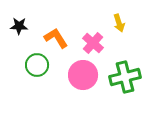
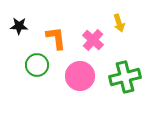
orange L-shape: rotated 25 degrees clockwise
pink cross: moved 3 px up
pink circle: moved 3 px left, 1 px down
